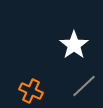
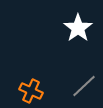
white star: moved 4 px right, 17 px up
